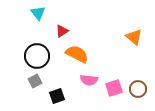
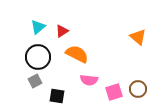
cyan triangle: moved 14 px down; rotated 28 degrees clockwise
orange triangle: moved 4 px right
black circle: moved 1 px right, 1 px down
pink square: moved 4 px down
black square: rotated 28 degrees clockwise
